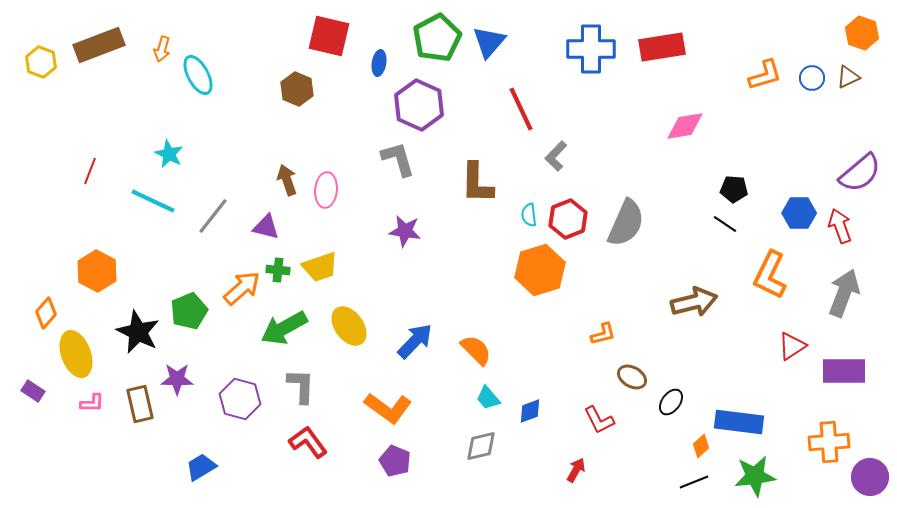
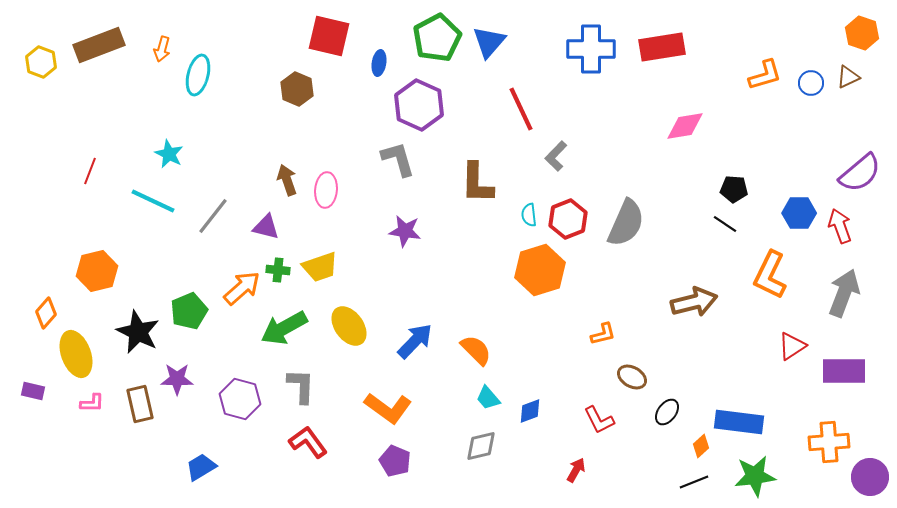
cyan ellipse at (198, 75): rotated 42 degrees clockwise
blue circle at (812, 78): moved 1 px left, 5 px down
orange hexagon at (97, 271): rotated 18 degrees clockwise
purple rectangle at (33, 391): rotated 20 degrees counterclockwise
black ellipse at (671, 402): moved 4 px left, 10 px down
